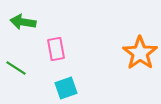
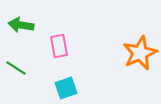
green arrow: moved 2 px left, 3 px down
pink rectangle: moved 3 px right, 3 px up
orange star: rotated 12 degrees clockwise
